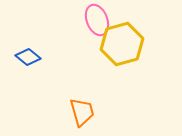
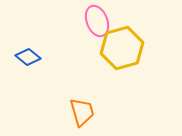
pink ellipse: moved 1 px down
yellow hexagon: moved 4 px down
